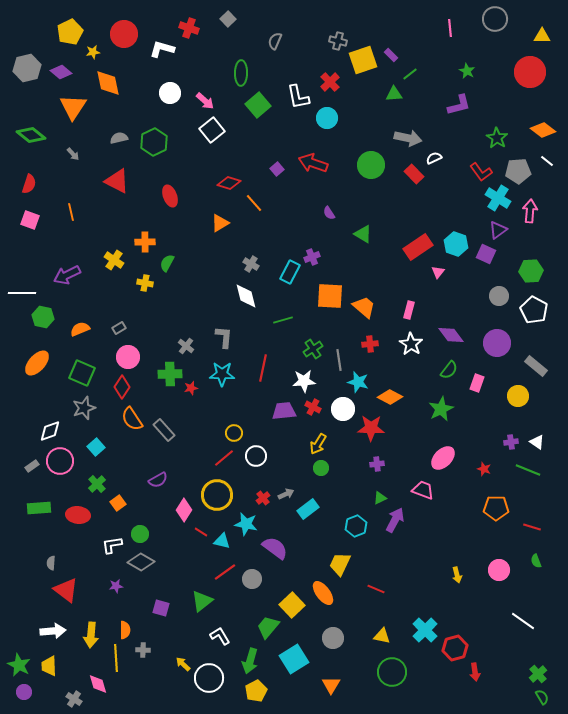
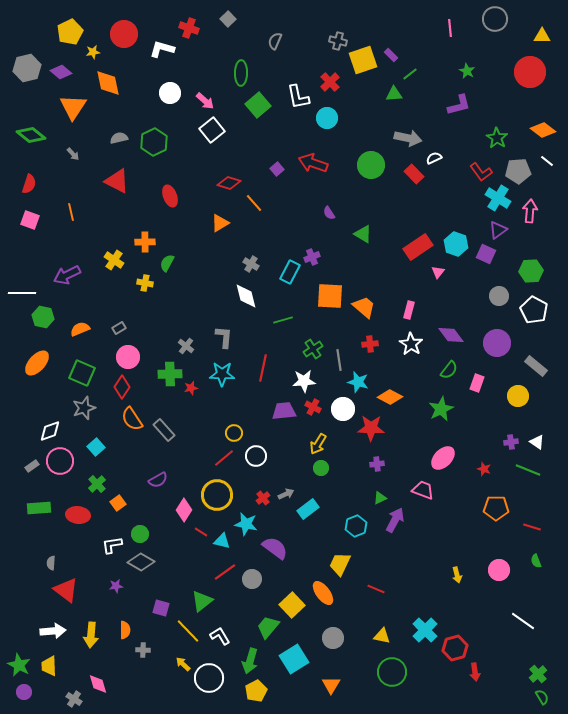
yellow line at (116, 658): moved 72 px right, 27 px up; rotated 40 degrees counterclockwise
